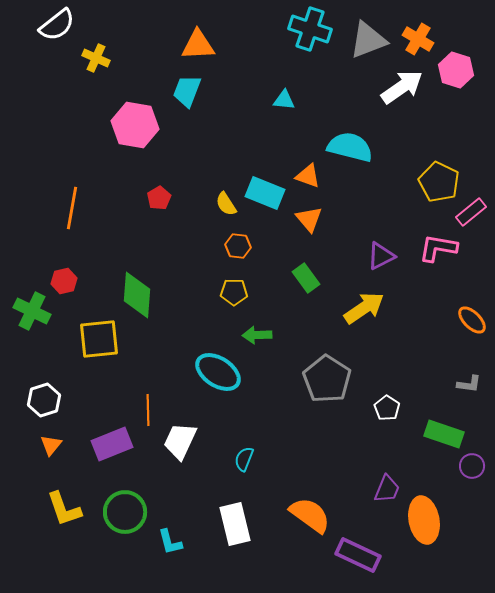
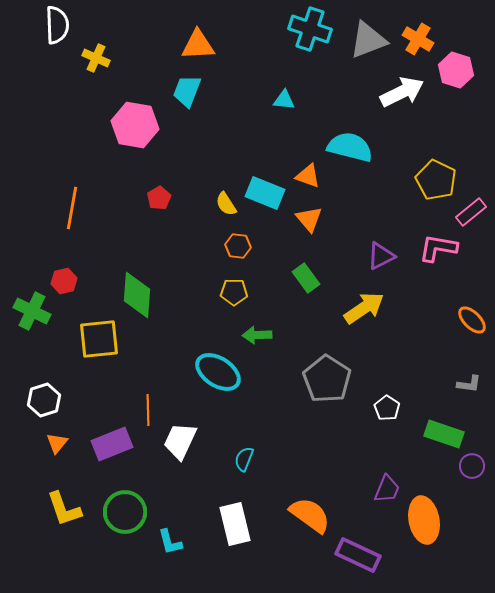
white semicircle at (57, 25): rotated 54 degrees counterclockwise
white arrow at (402, 87): moved 5 px down; rotated 9 degrees clockwise
yellow pentagon at (439, 182): moved 3 px left, 2 px up
orange triangle at (51, 445): moved 6 px right, 2 px up
